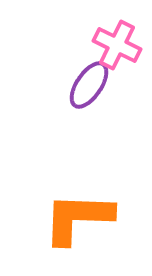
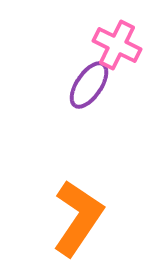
orange L-shape: rotated 122 degrees clockwise
